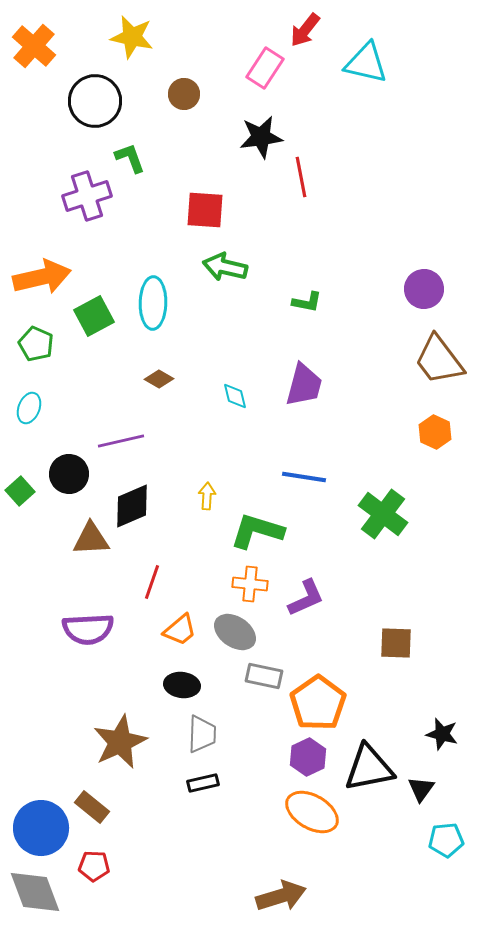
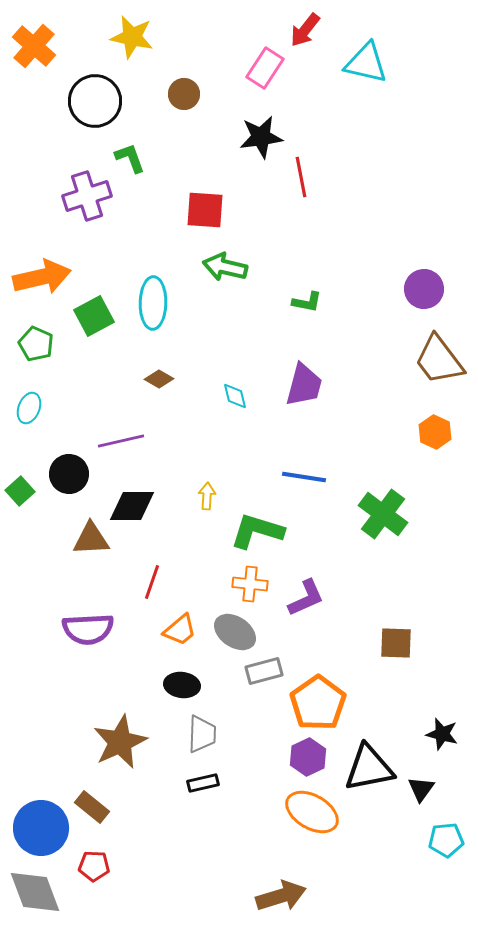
black diamond at (132, 506): rotated 24 degrees clockwise
gray rectangle at (264, 676): moved 5 px up; rotated 27 degrees counterclockwise
